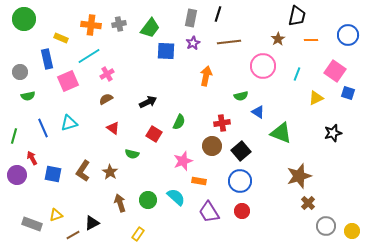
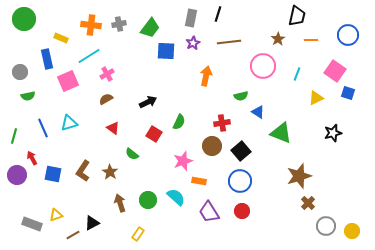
green semicircle at (132, 154): rotated 24 degrees clockwise
